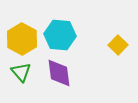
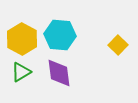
green triangle: rotated 40 degrees clockwise
